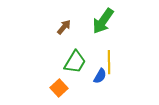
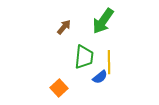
green trapezoid: moved 9 px right, 5 px up; rotated 25 degrees counterclockwise
blue semicircle: moved 1 px down; rotated 21 degrees clockwise
